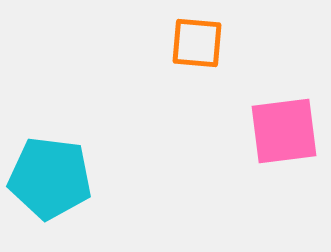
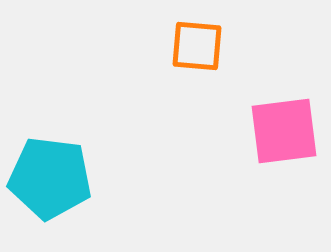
orange square: moved 3 px down
